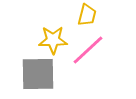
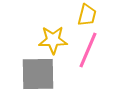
pink line: rotated 24 degrees counterclockwise
